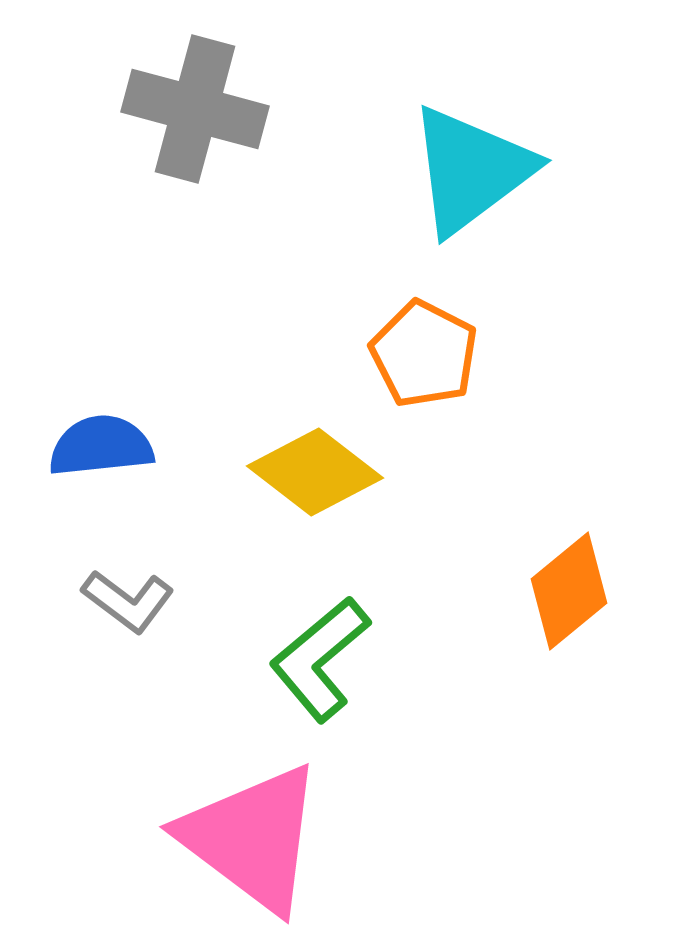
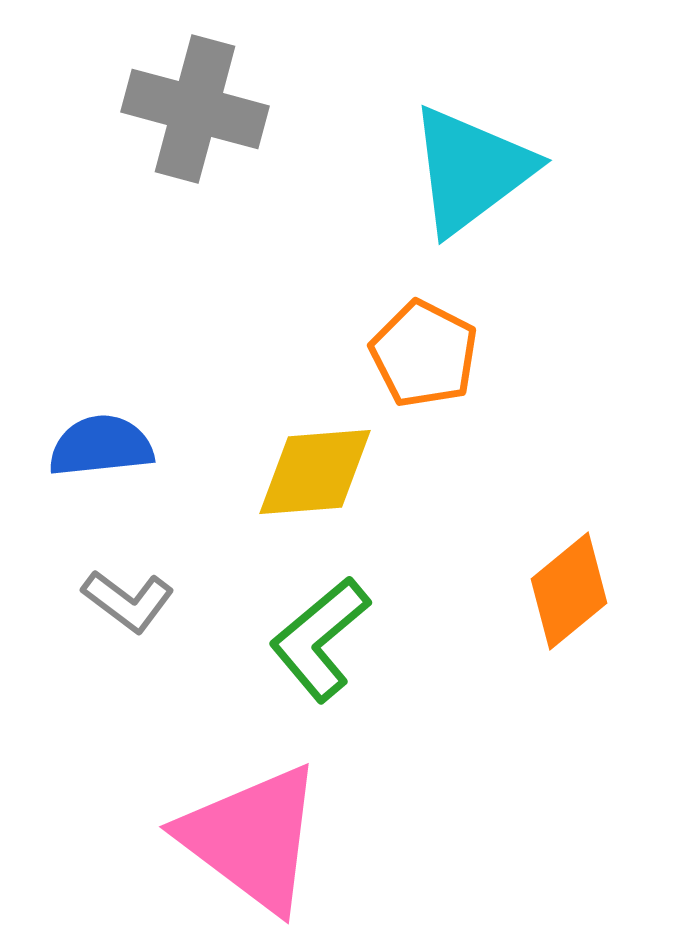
yellow diamond: rotated 42 degrees counterclockwise
green L-shape: moved 20 px up
